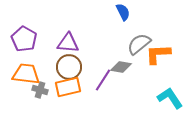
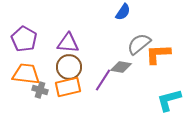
blue semicircle: rotated 60 degrees clockwise
cyan L-shape: moved 1 px left, 2 px down; rotated 72 degrees counterclockwise
